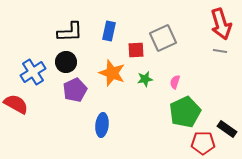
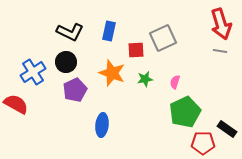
black L-shape: rotated 28 degrees clockwise
